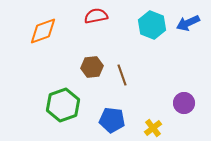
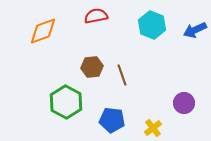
blue arrow: moved 7 px right, 7 px down
green hexagon: moved 3 px right, 3 px up; rotated 12 degrees counterclockwise
